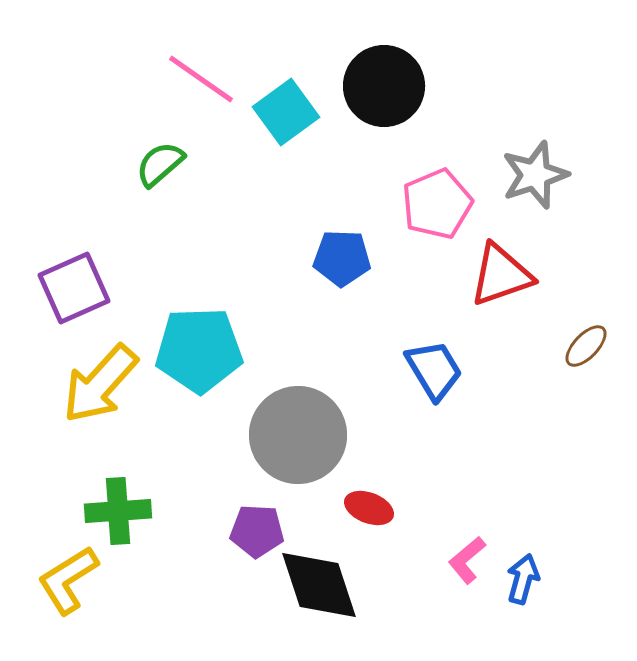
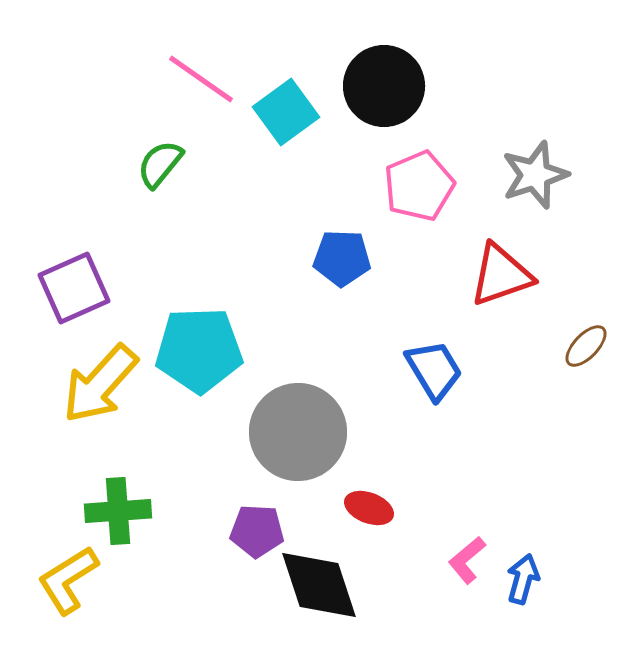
green semicircle: rotated 10 degrees counterclockwise
pink pentagon: moved 18 px left, 18 px up
gray circle: moved 3 px up
